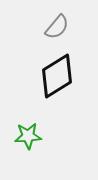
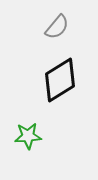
black diamond: moved 3 px right, 4 px down
